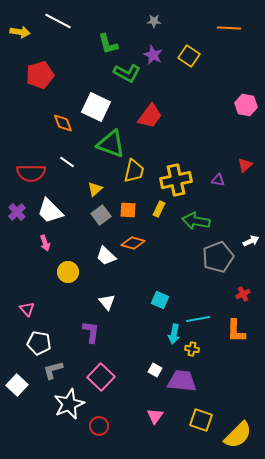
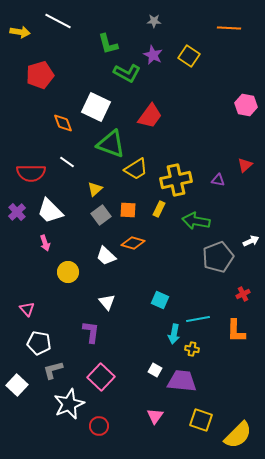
yellow trapezoid at (134, 171): moved 2 px right, 2 px up; rotated 45 degrees clockwise
